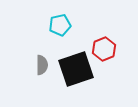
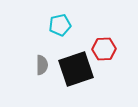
red hexagon: rotated 20 degrees clockwise
